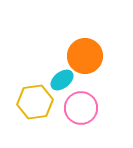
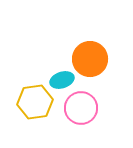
orange circle: moved 5 px right, 3 px down
cyan ellipse: rotated 20 degrees clockwise
